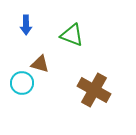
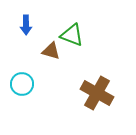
brown triangle: moved 11 px right, 13 px up
cyan circle: moved 1 px down
brown cross: moved 3 px right, 3 px down
